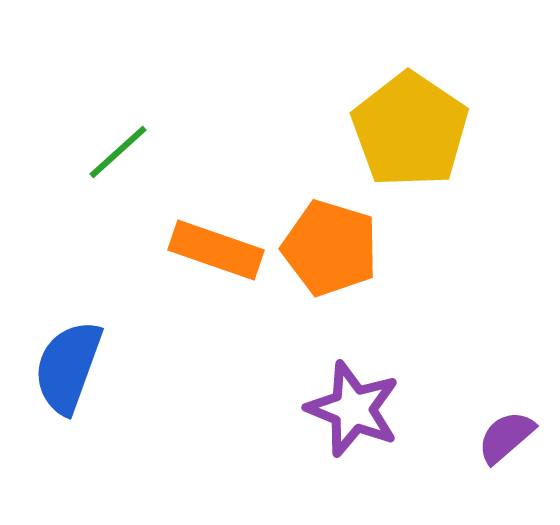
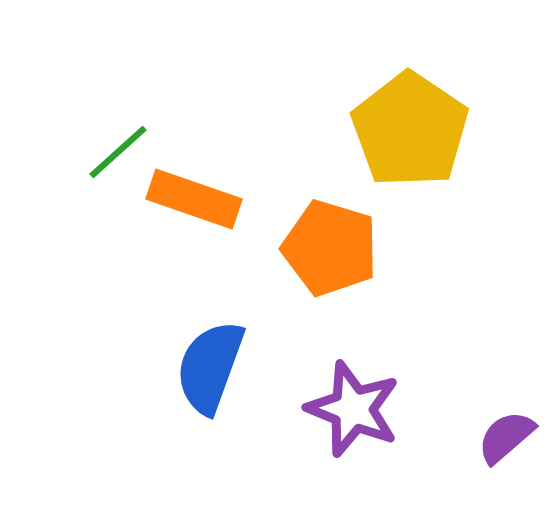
orange rectangle: moved 22 px left, 51 px up
blue semicircle: moved 142 px right
